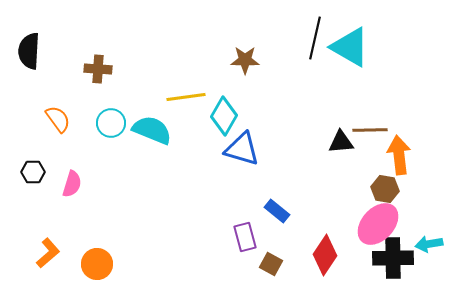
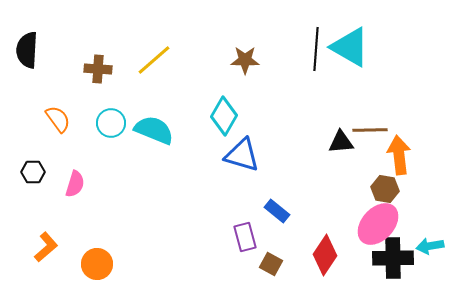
black line: moved 1 px right, 11 px down; rotated 9 degrees counterclockwise
black semicircle: moved 2 px left, 1 px up
yellow line: moved 32 px left, 37 px up; rotated 33 degrees counterclockwise
cyan semicircle: moved 2 px right
blue triangle: moved 6 px down
pink semicircle: moved 3 px right
cyan arrow: moved 1 px right, 2 px down
orange L-shape: moved 2 px left, 6 px up
